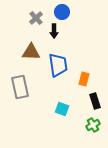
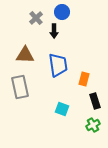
brown triangle: moved 6 px left, 3 px down
